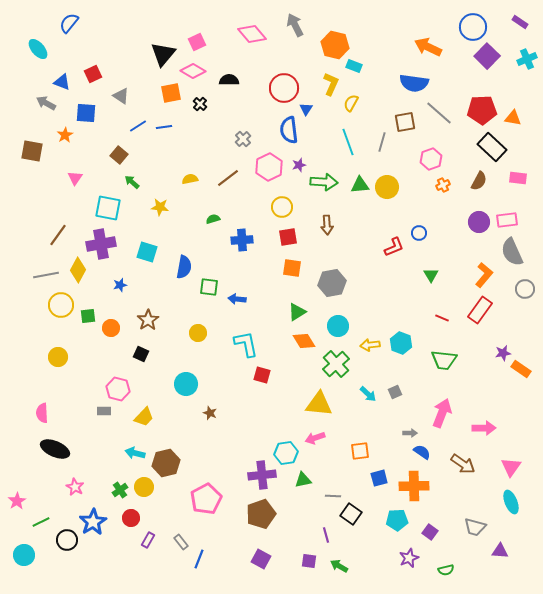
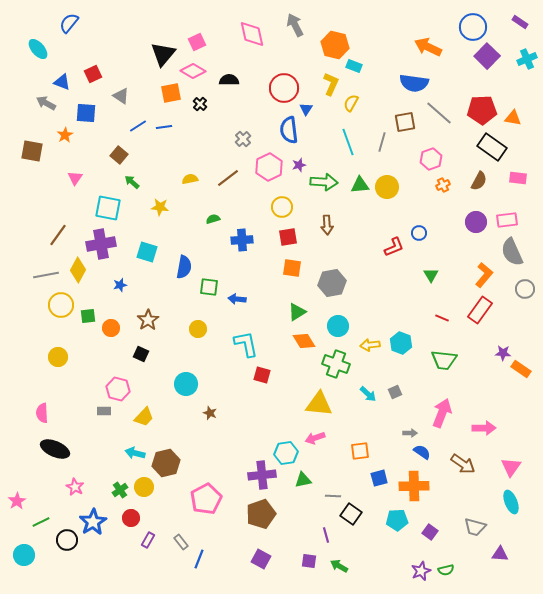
pink diamond at (252, 34): rotated 28 degrees clockwise
black rectangle at (492, 147): rotated 8 degrees counterclockwise
purple circle at (479, 222): moved 3 px left
yellow circle at (198, 333): moved 4 px up
purple star at (503, 353): rotated 14 degrees clockwise
green cross at (336, 364): rotated 28 degrees counterclockwise
purple triangle at (500, 551): moved 3 px down
purple star at (409, 558): moved 12 px right, 13 px down
